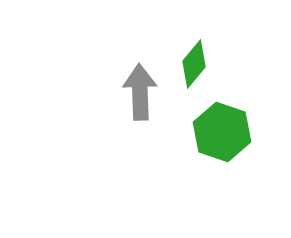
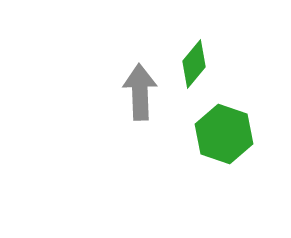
green hexagon: moved 2 px right, 2 px down
